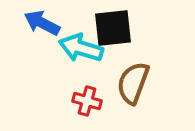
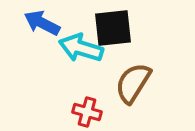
brown semicircle: rotated 12 degrees clockwise
red cross: moved 11 px down
